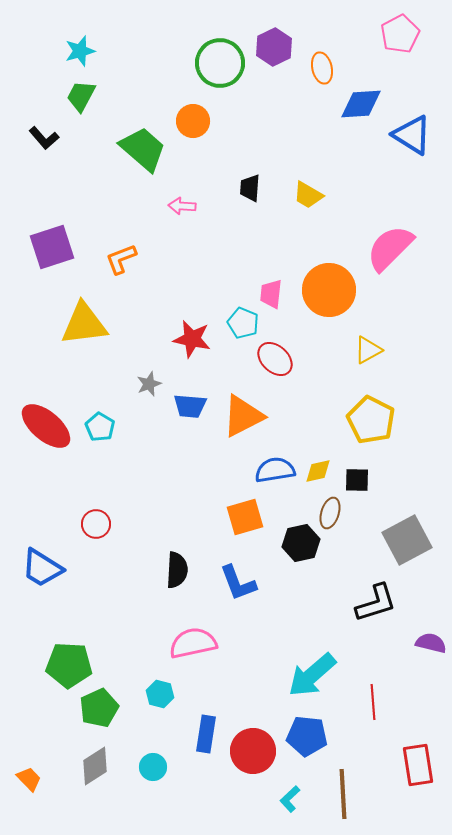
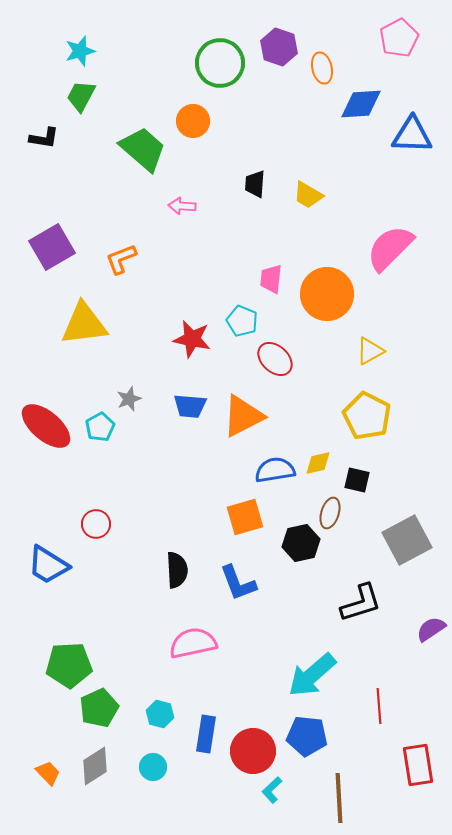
pink pentagon at (400, 34): moved 1 px left, 4 px down
purple hexagon at (274, 47): moved 5 px right; rotated 15 degrees counterclockwise
blue triangle at (412, 135): rotated 30 degrees counterclockwise
black L-shape at (44, 138): rotated 40 degrees counterclockwise
black trapezoid at (250, 188): moved 5 px right, 4 px up
purple square at (52, 247): rotated 12 degrees counterclockwise
orange circle at (329, 290): moved 2 px left, 4 px down
pink trapezoid at (271, 294): moved 15 px up
cyan pentagon at (243, 323): moved 1 px left, 2 px up
yellow triangle at (368, 350): moved 2 px right, 1 px down
gray star at (149, 384): moved 20 px left, 15 px down
yellow pentagon at (371, 420): moved 4 px left, 4 px up
cyan pentagon at (100, 427): rotated 12 degrees clockwise
yellow diamond at (318, 471): moved 8 px up
black square at (357, 480): rotated 12 degrees clockwise
blue trapezoid at (42, 568): moved 6 px right, 3 px up
black semicircle at (177, 570): rotated 6 degrees counterclockwise
black L-shape at (376, 603): moved 15 px left
purple semicircle at (431, 643): moved 14 px up; rotated 48 degrees counterclockwise
green pentagon at (69, 665): rotated 6 degrees counterclockwise
cyan hexagon at (160, 694): moved 20 px down
red line at (373, 702): moved 6 px right, 4 px down
orange trapezoid at (29, 779): moved 19 px right, 6 px up
brown line at (343, 794): moved 4 px left, 4 px down
cyan L-shape at (290, 799): moved 18 px left, 9 px up
